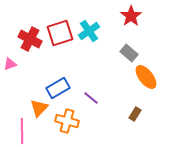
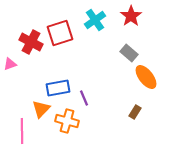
cyan cross: moved 6 px right, 11 px up
red cross: moved 1 px right, 3 px down
blue rectangle: rotated 20 degrees clockwise
purple line: moved 7 px left; rotated 28 degrees clockwise
orange triangle: moved 2 px right, 1 px down
brown rectangle: moved 2 px up
